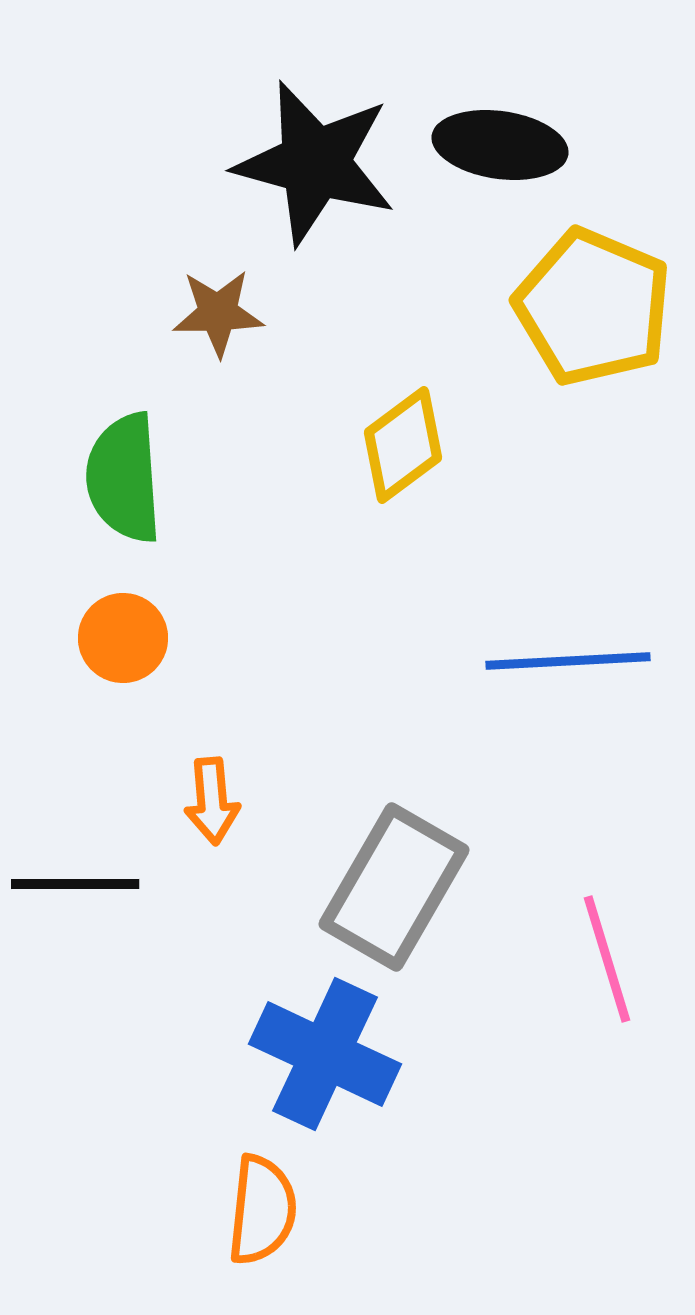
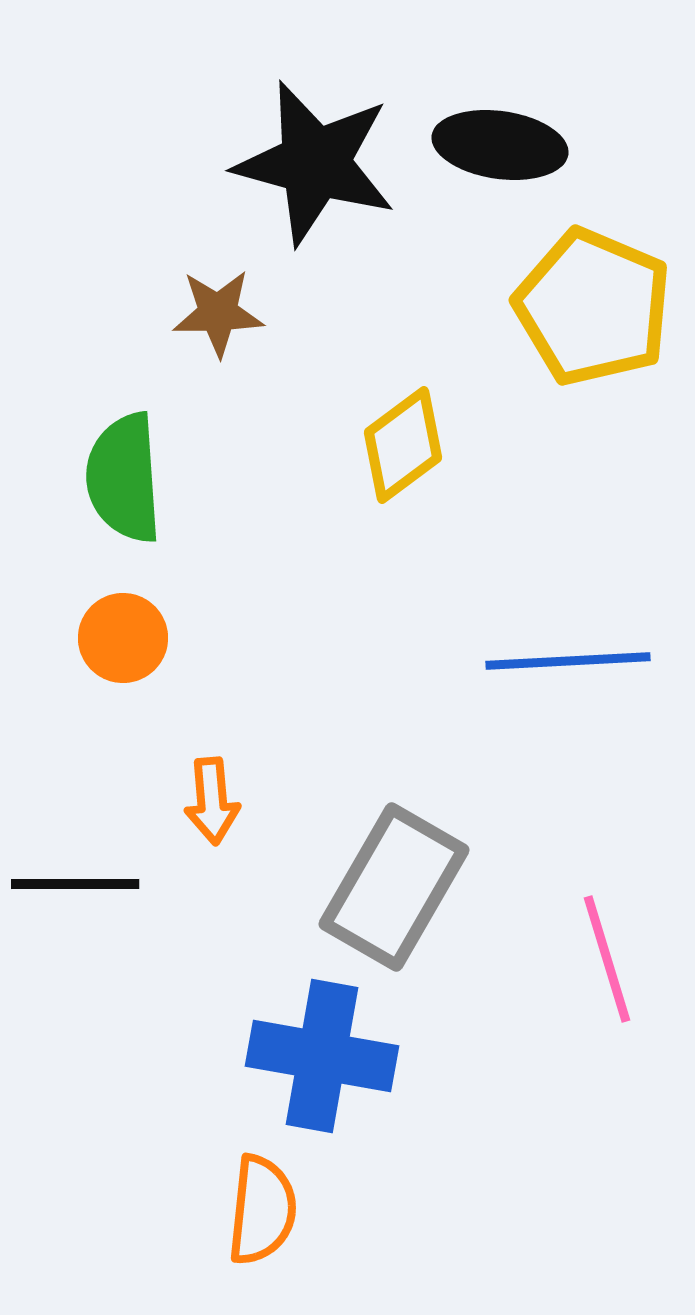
blue cross: moved 3 px left, 2 px down; rotated 15 degrees counterclockwise
